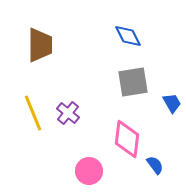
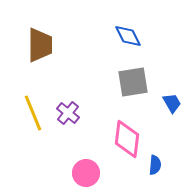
blue semicircle: rotated 42 degrees clockwise
pink circle: moved 3 px left, 2 px down
